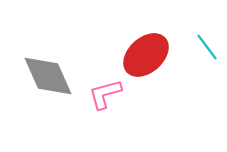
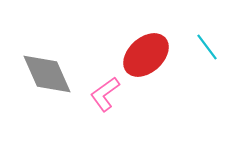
gray diamond: moved 1 px left, 2 px up
pink L-shape: rotated 21 degrees counterclockwise
